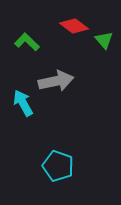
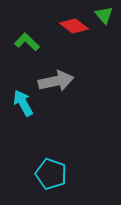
green triangle: moved 25 px up
cyan pentagon: moved 7 px left, 8 px down
